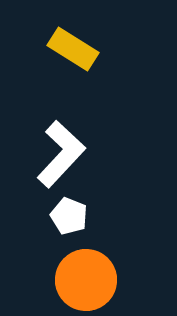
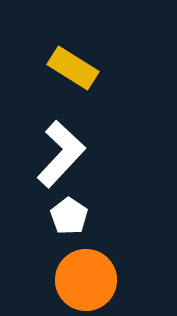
yellow rectangle: moved 19 px down
white pentagon: rotated 12 degrees clockwise
